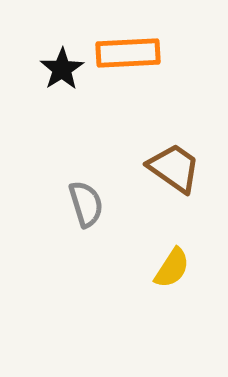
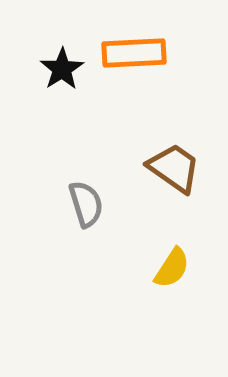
orange rectangle: moved 6 px right
